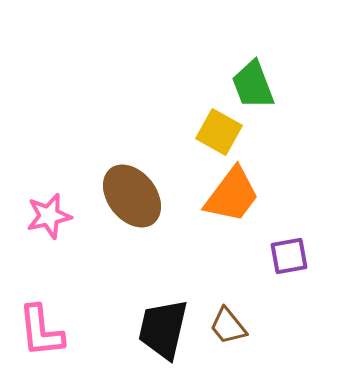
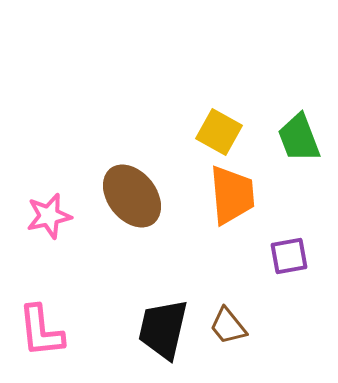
green trapezoid: moved 46 px right, 53 px down
orange trapezoid: rotated 42 degrees counterclockwise
